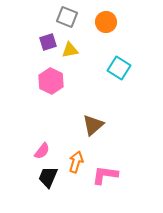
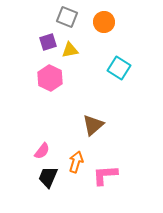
orange circle: moved 2 px left
pink hexagon: moved 1 px left, 3 px up
pink L-shape: rotated 12 degrees counterclockwise
